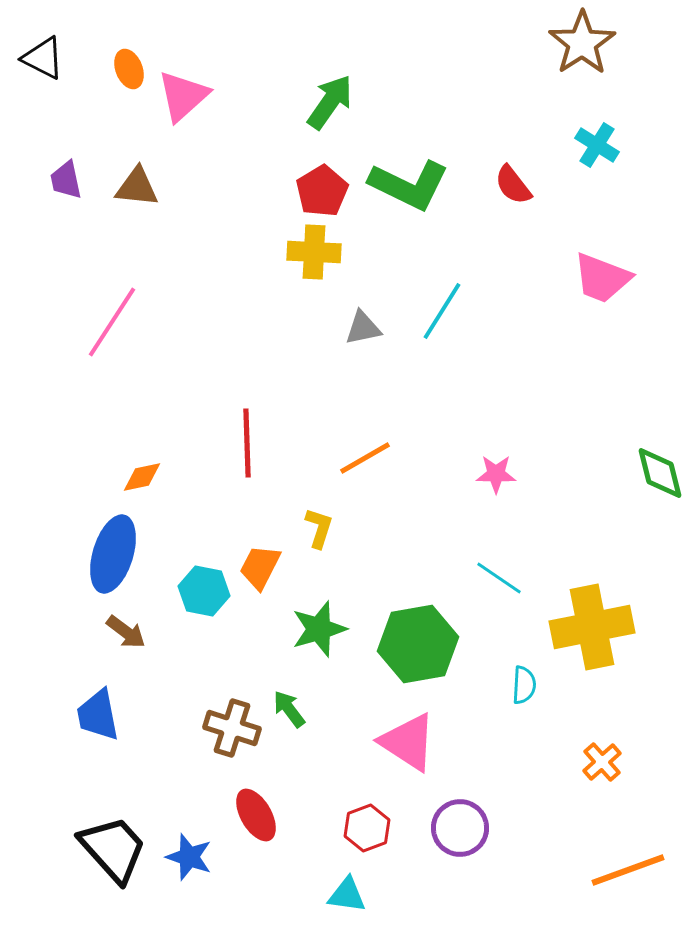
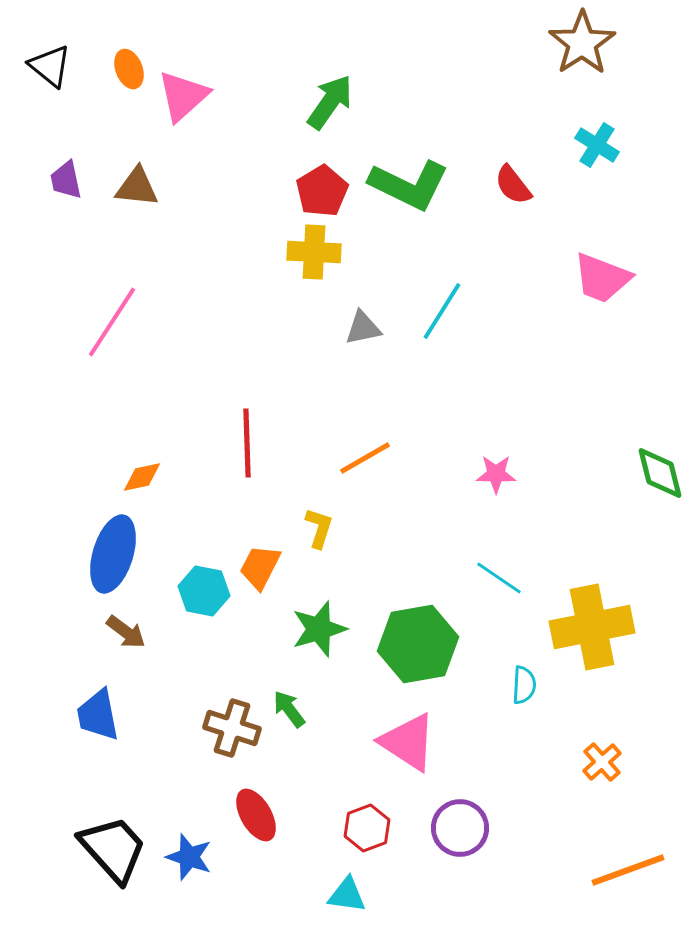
black triangle at (43, 58): moved 7 px right, 8 px down; rotated 12 degrees clockwise
